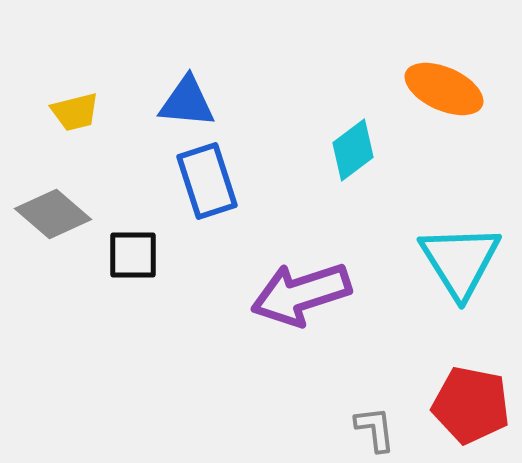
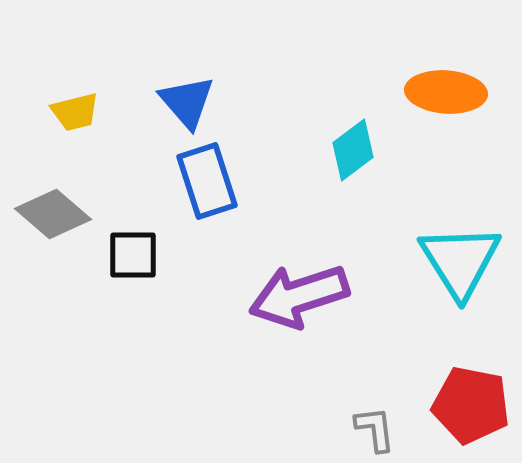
orange ellipse: moved 2 px right, 3 px down; rotated 20 degrees counterclockwise
blue triangle: rotated 44 degrees clockwise
purple arrow: moved 2 px left, 2 px down
